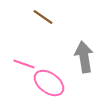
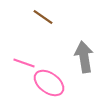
pink line: moved 1 px up
